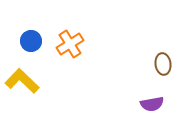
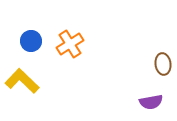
purple semicircle: moved 1 px left, 2 px up
